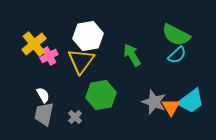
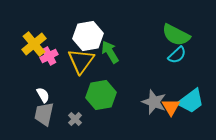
green arrow: moved 22 px left, 3 px up
gray cross: moved 2 px down
